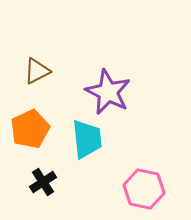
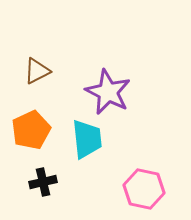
orange pentagon: moved 1 px right, 1 px down
black cross: rotated 20 degrees clockwise
